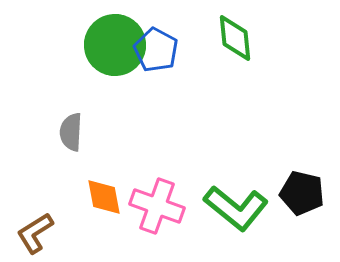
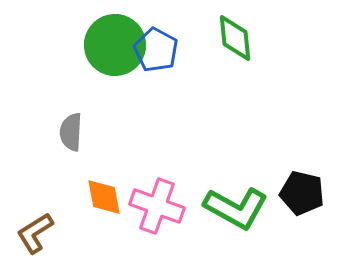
green L-shape: rotated 10 degrees counterclockwise
